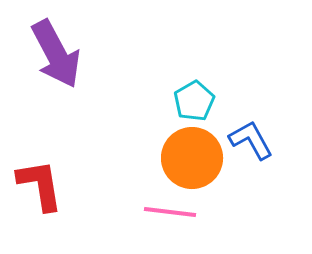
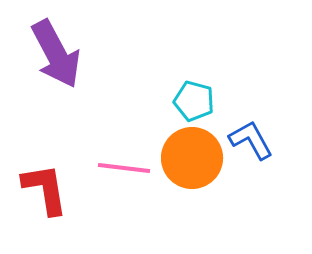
cyan pentagon: rotated 27 degrees counterclockwise
red L-shape: moved 5 px right, 4 px down
pink line: moved 46 px left, 44 px up
